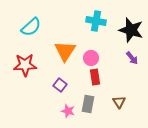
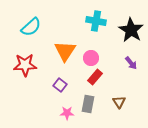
black star: rotated 15 degrees clockwise
purple arrow: moved 1 px left, 5 px down
red rectangle: rotated 49 degrees clockwise
pink star: moved 1 px left, 2 px down; rotated 16 degrees counterclockwise
